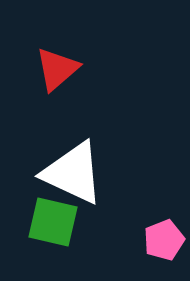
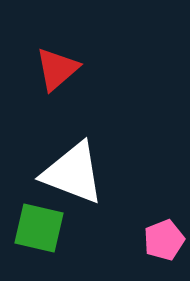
white triangle: rotated 4 degrees counterclockwise
green square: moved 14 px left, 6 px down
